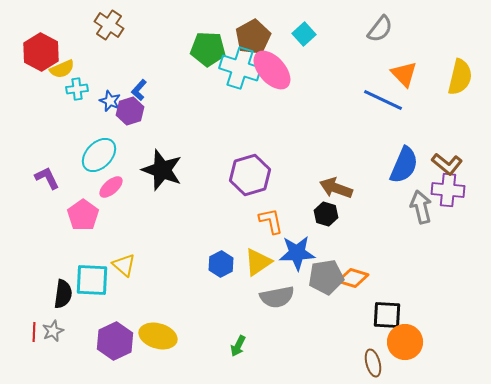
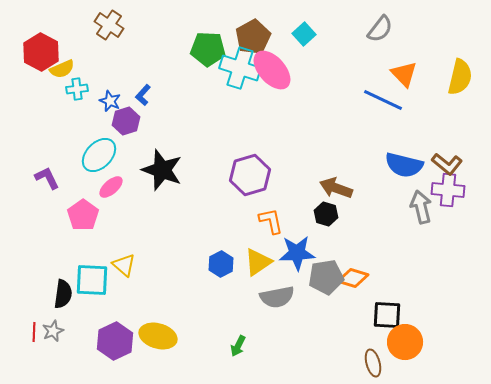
blue L-shape at (139, 90): moved 4 px right, 5 px down
purple hexagon at (130, 111): moved 4 px left, 10 px down
blue semicircle at (404, 165): rotated 81 degrees clockwise
